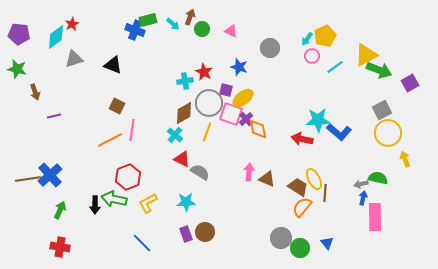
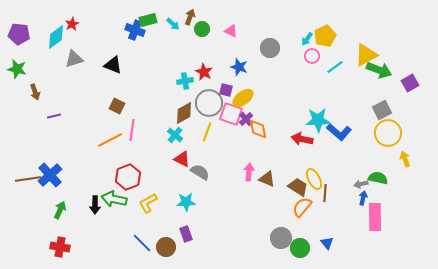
brown circle at (205, 232): moved 39 px left, 15 px down
